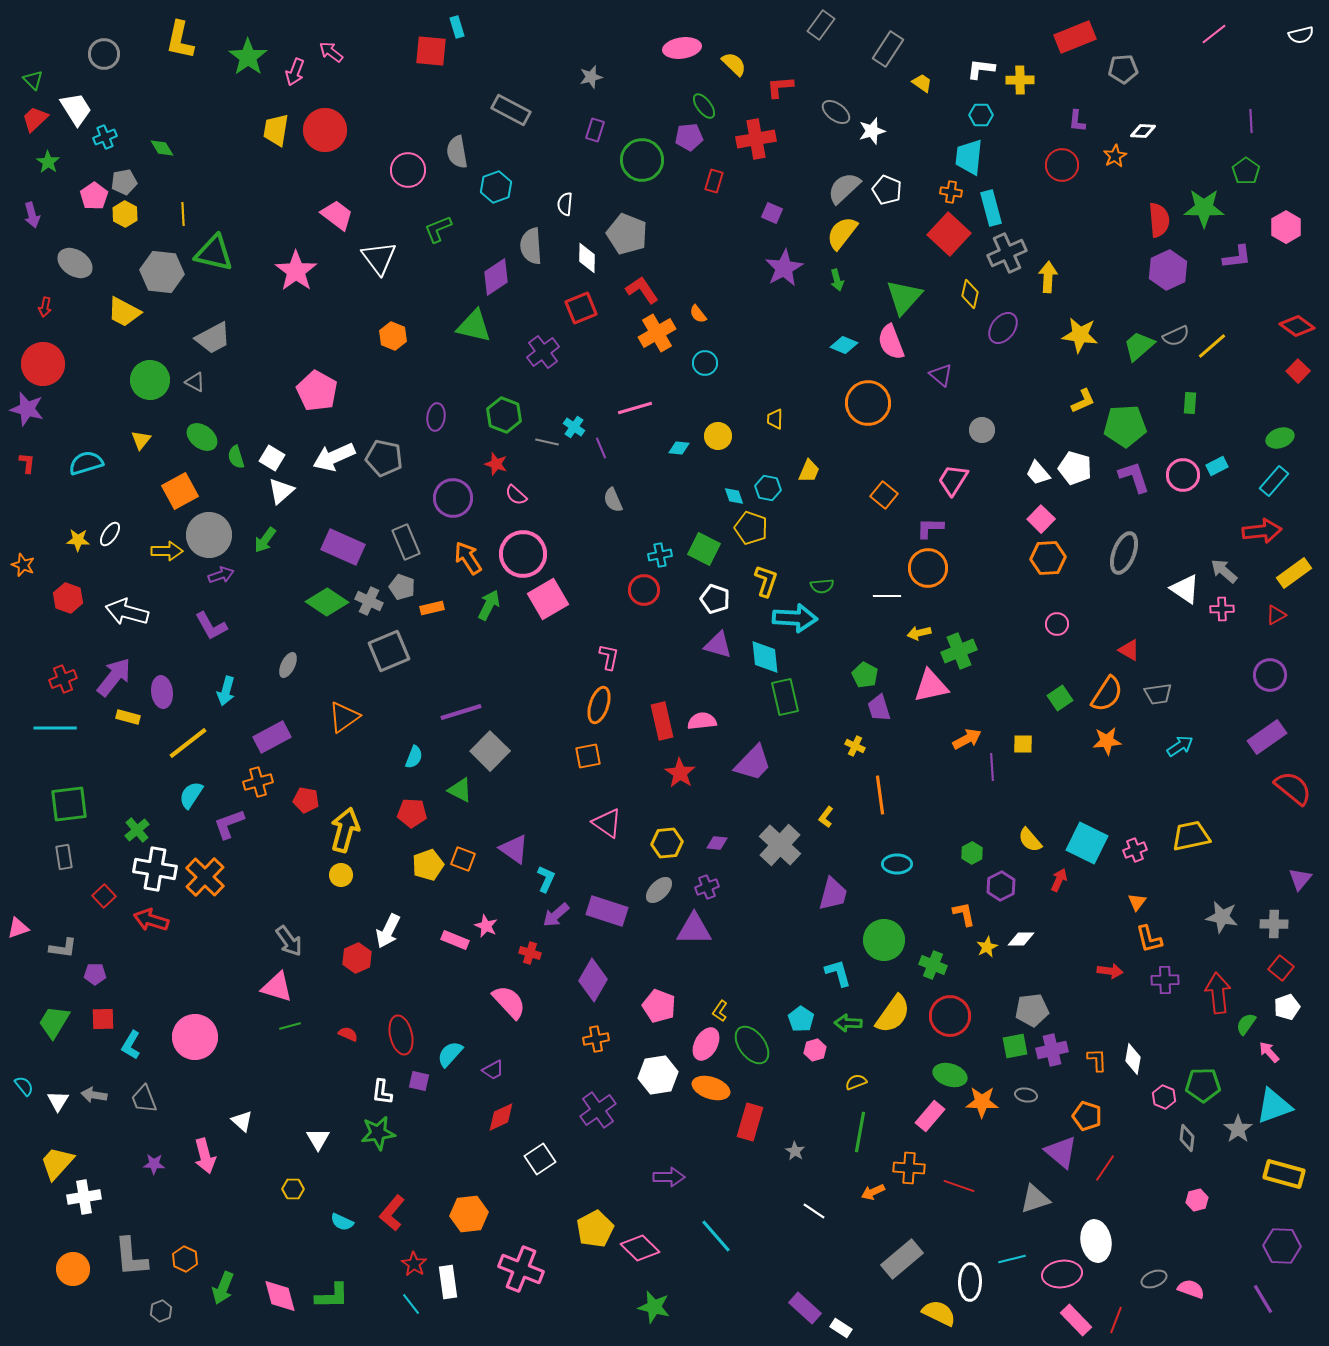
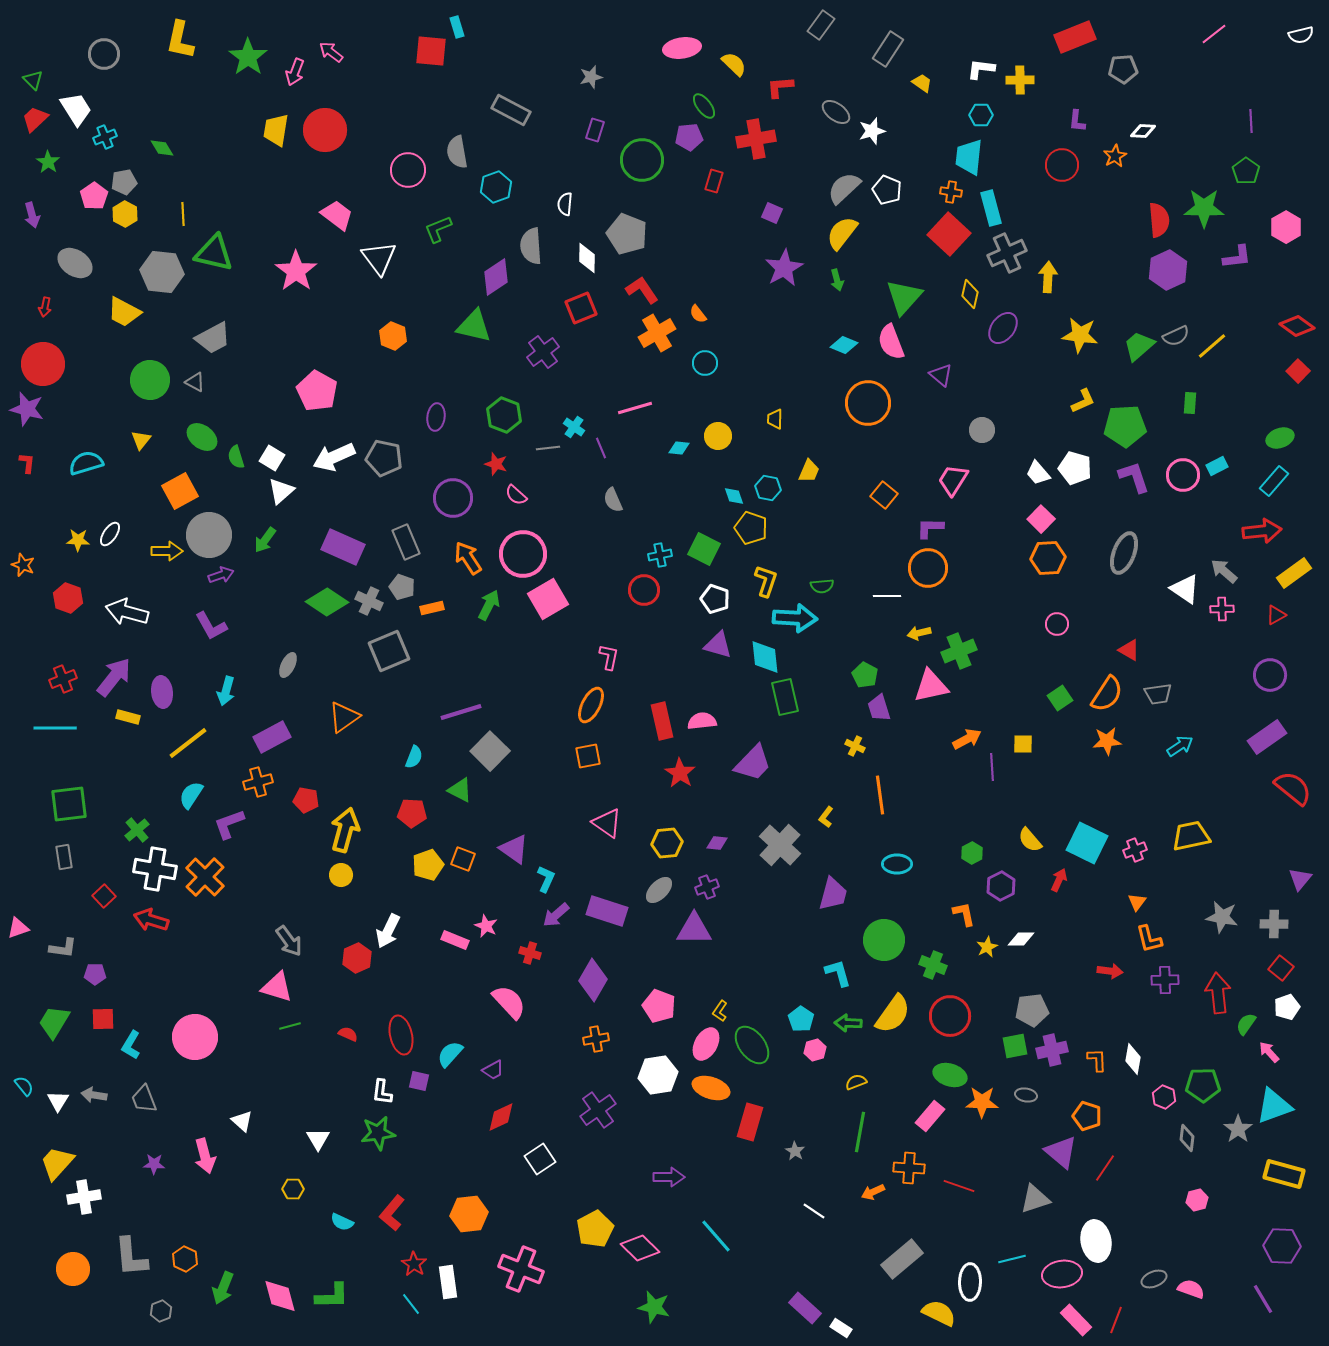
gray line at (547, 442): moved 1 px right, 6 px down; rotated 20 degrees counterclockwise
orange ellipse at (599, 705): moved 8 px left; rotated 9 degrees clockwise
